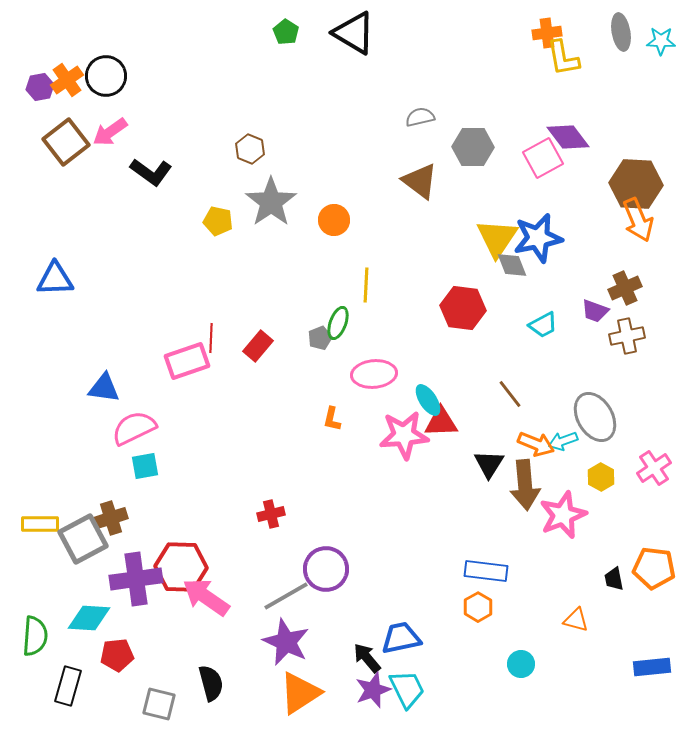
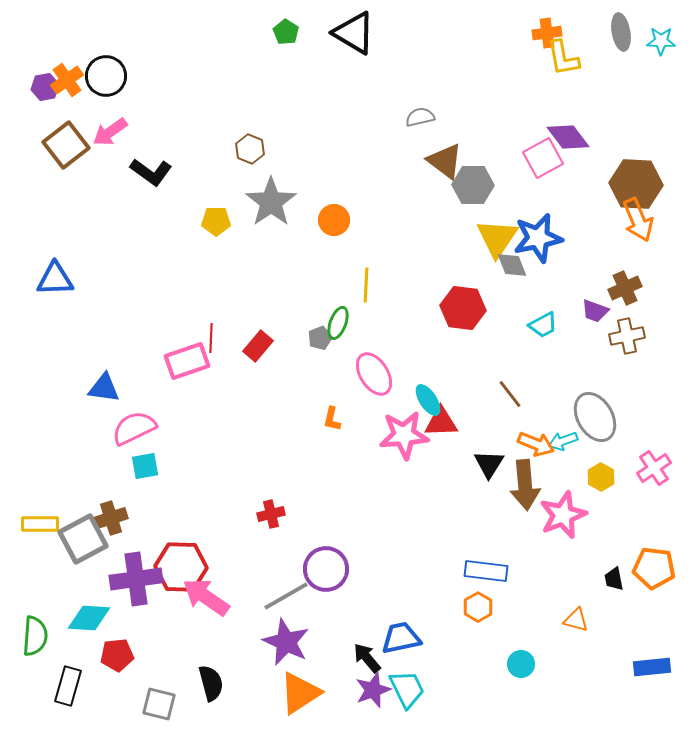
purple hexagon at (40, 87): moved 5 px right
brown square at (66, 142): moved 3 px down
gray hexagon at (473, 147): moved 38 px down
brown triangle at (420, 181): moved 25 px right, 20 px up
yellow pentagon at (218, 221): moved 2 px left; rotated 12 degrees counterclockwise
pink ellipse at (374, 374): rotated 63 degrees clockwise
